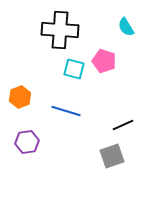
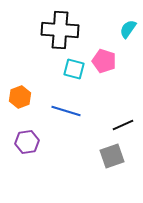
cyan semicircle: moved 2 px right, 2 px down; rotated 66 degrees clockwise
